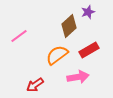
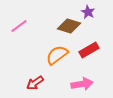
purple star: rotated 24 degrees counterclockwise
brown diamond: rotated 60 degrees clockwise
pink line: moved 10 px up
pink arrow: moved 4 px right, 7 px down
red arrow: moved 2 px up
